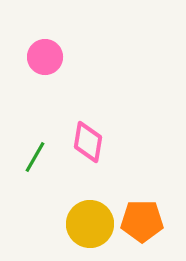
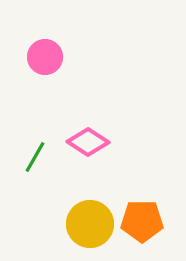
pink diamond: rotated 66 degrees counterclockwise
